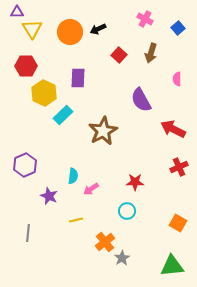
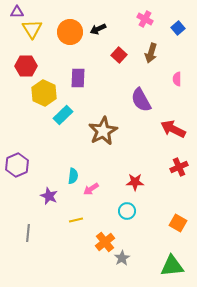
purple hexagon: moved 8 px left
